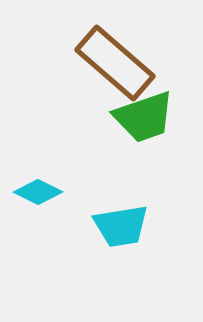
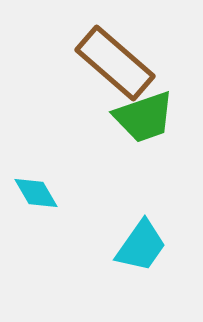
cyan diamond: moved 2 px left, 1 px down; rotated 33 degrees clockwise
cyan trapezoid: moved 20 px right, 20 px down; rotated 46 degrees counterclockwise
